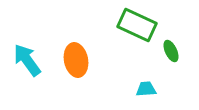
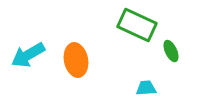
cyan arrow: moved 1 px right, 5 px up; rotated 84 degrees counterclockwise
cyan trapezoid: moved 1 px up
